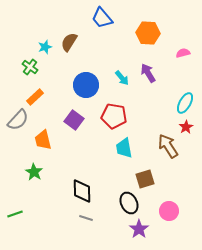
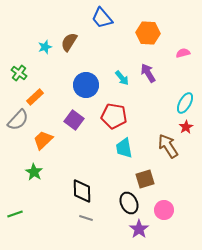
green cross: moved 11 px left, 6 px down
orange trapezoid: rotated 60 degrees clockwise
pink circle: moved 5 px left, 1 px up
